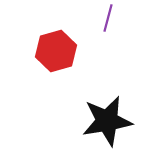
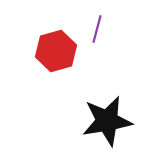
purple line: moved 11 px left, 11 px down
